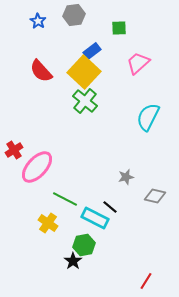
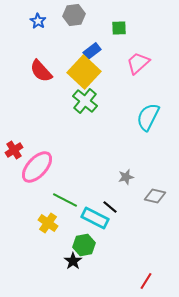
green line: moved 1 px down
